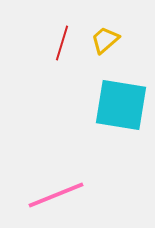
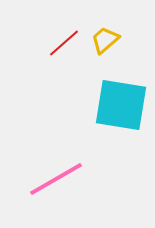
red line: moved 2 px right; rotated 32 degrees clockwise
pink line: moved 16 px up; rotated 8 degrees counterclockwise
